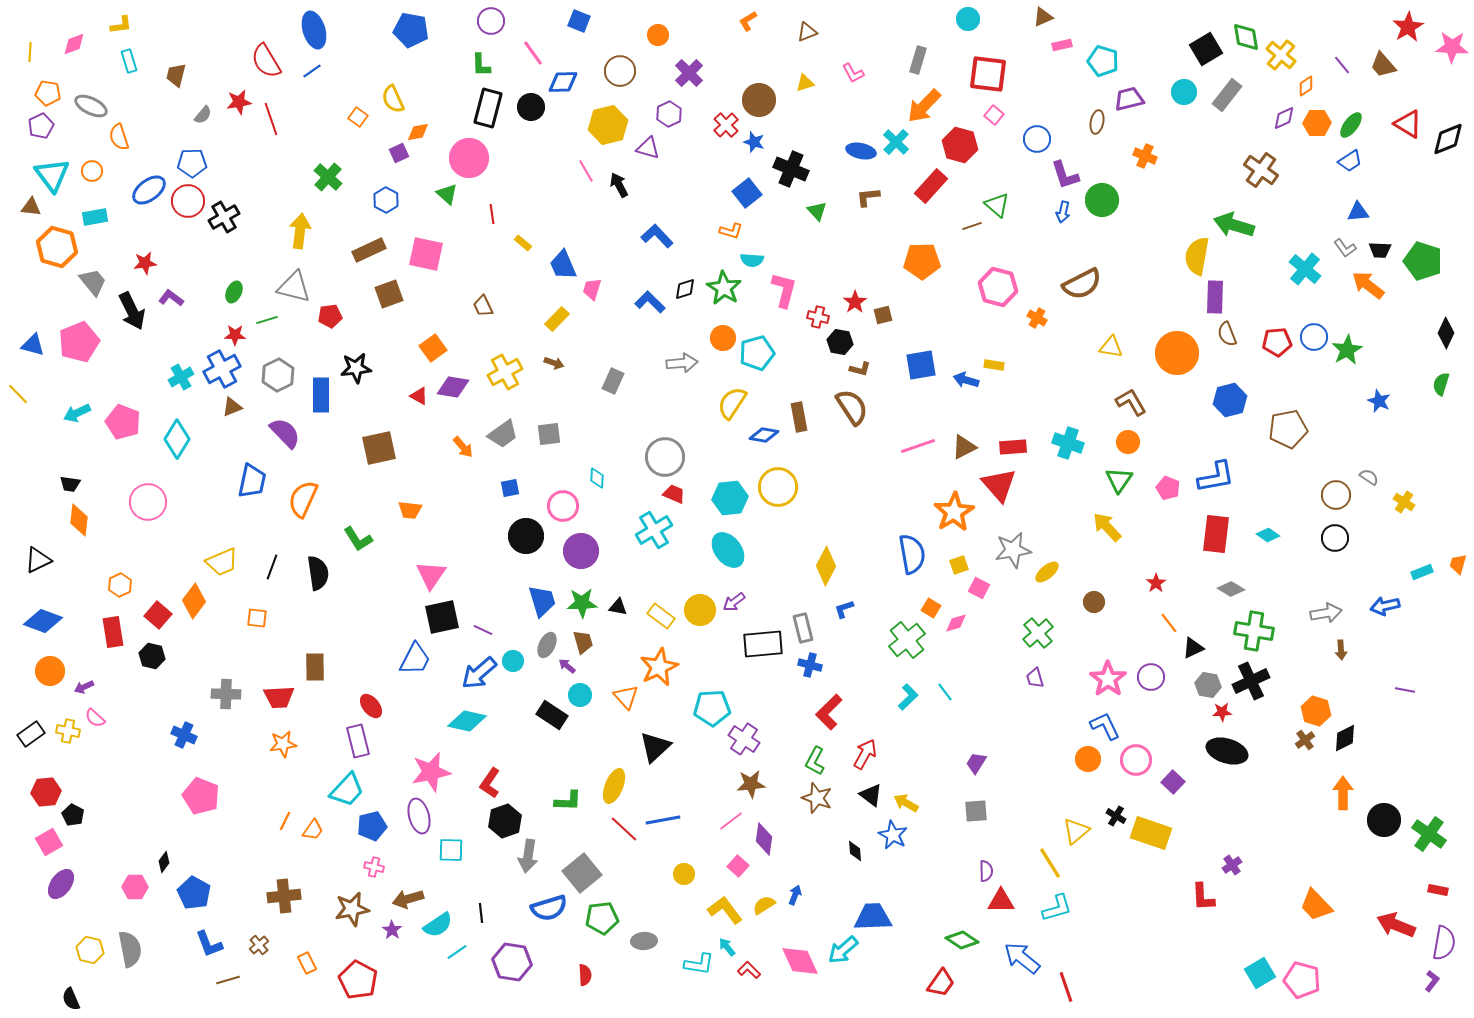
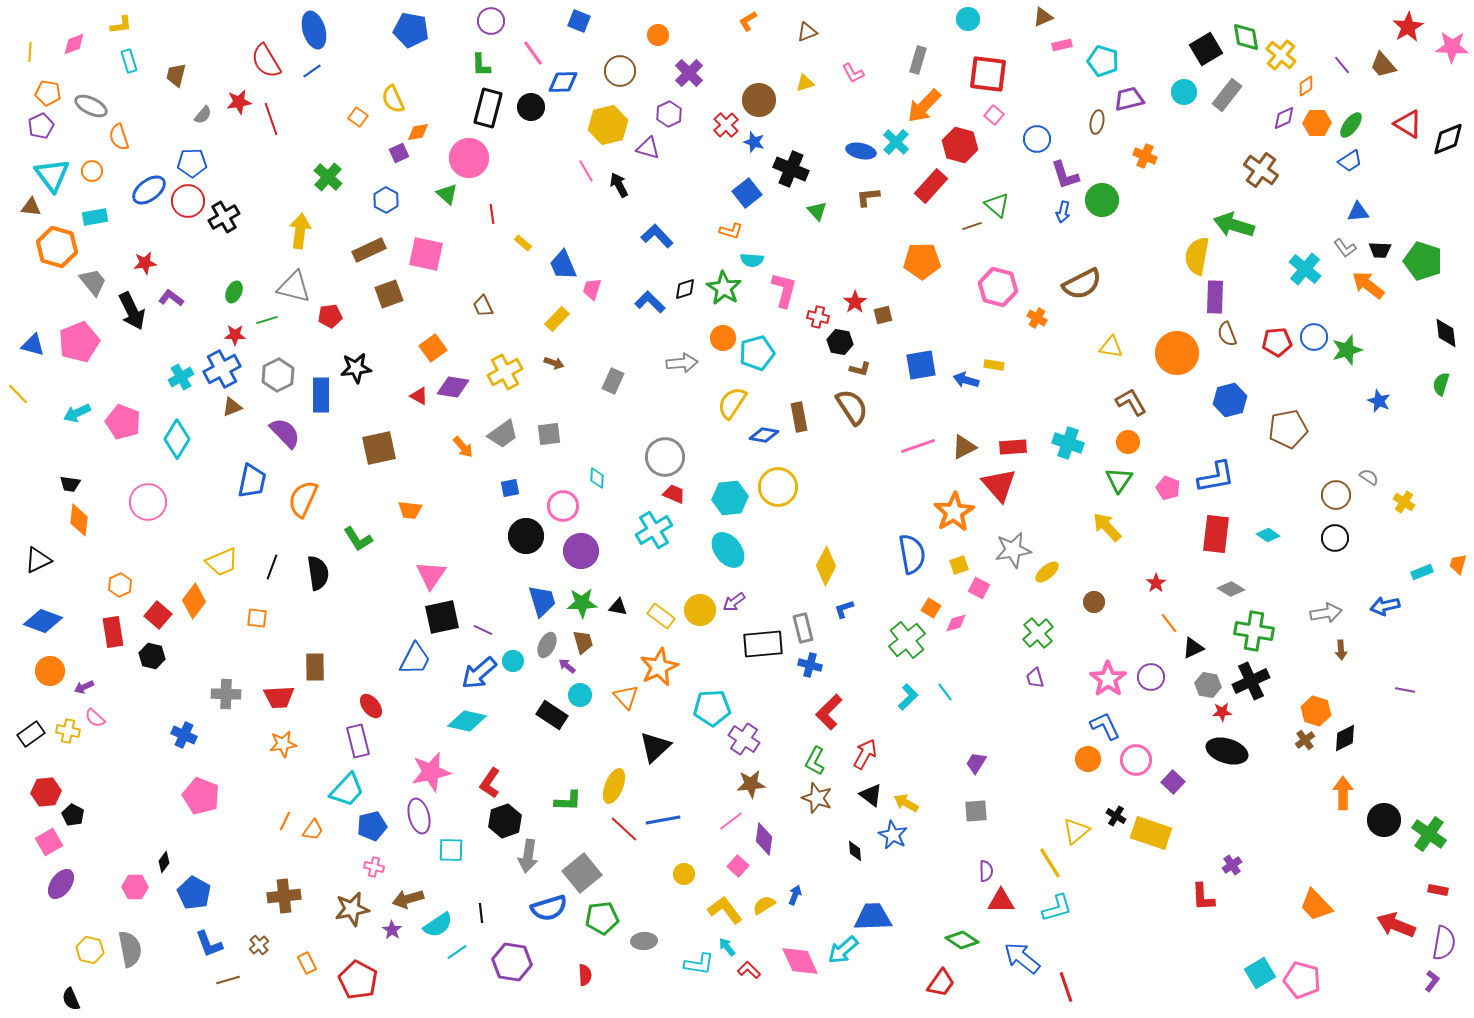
black diamond at (1446, 333): rotated 32 degrees counterclockwise
green star at (1347, 350): rotated 12 degrees clockwise
